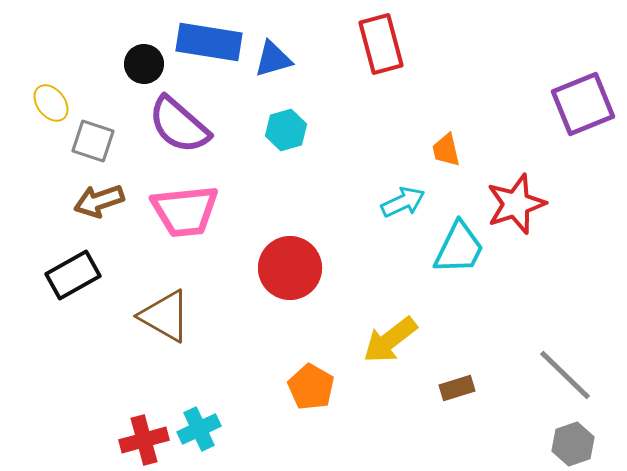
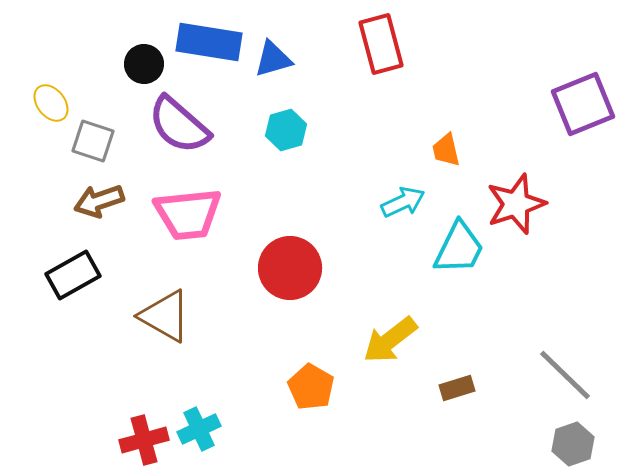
pink trapezoid: moved 3 px right, 3 px down
